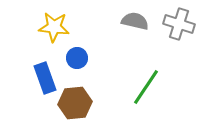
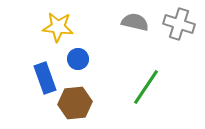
gray semicircle: moved 1 px down
yellow star: moved 4 px right
blue circle: moved 1 px right, 1 px down
